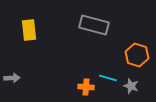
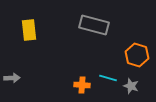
orange cross: moved 4 px left, 2 px up
